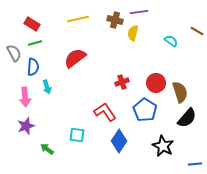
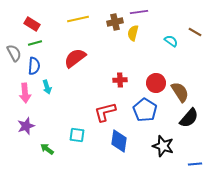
brown cross: moved 2 px down; rotated 28 degrees counterclockwise
brown line: moved 2 px left, 1 px down
blue semicircle: moved 1 px right, 1 px up
red cross: moved 2 px left, 2 px up; rotated 16 degrees clockwise
brown semicircle: rotated 15 degrees counterclockwise
pink arrow: moved 4 px up
red L-shape: rotated 70 degrees counterclockwise
black semicircle: moved 2 px right
blue diamond: rotated 25 degrees counterclockwise
black star: rotated 10 degrees counterclockwise
